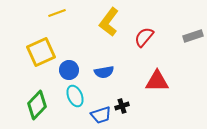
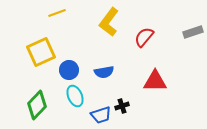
gray rectangle: moved 4 px up
red triangle: moved 2 px left
